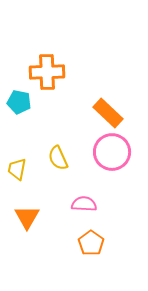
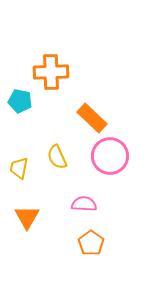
orange cross: moved 4 px right
cyan pentagon: moved 1 px right, 1 px up
orange rectangle: moved 16 px left, 5 px down
pink circle: moved 2 px left, 4 px down
yellow semicircle: moved 1 px left, 1 px up
yellow trapezoid: moved 2 px right, 1 px up
